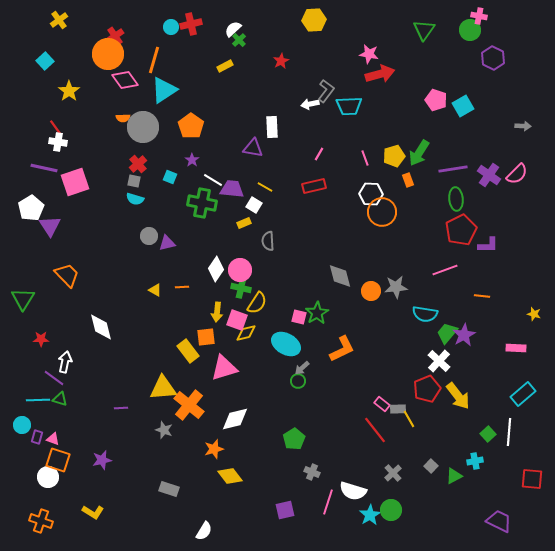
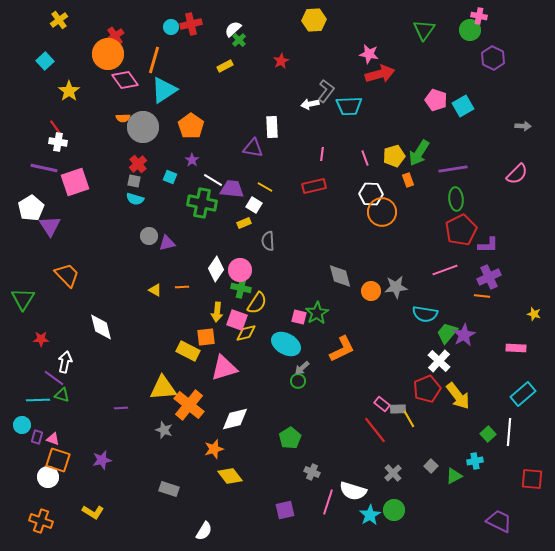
pink line at (319, 154): moved 3 px right; rotated 24 degrees counterclockwise
purple cross at (489, 175): moved 102 px down; rotated 30 degrees clockwise
yellow rectangle at (188, 351): rotated 25 degrees counterclockwise
green triangle at (60, 399): moved 2 px right, 4 px up
green pentagon at (294, 439): moved 4 px left, 1 px up
green circle at (391, 510): moved 3 px right
